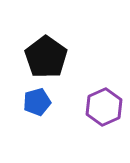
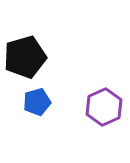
black pentagon: moved 21 px left; rotated 21 degrees clockwise
